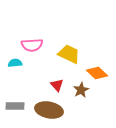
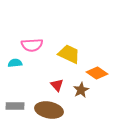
orange diamond: rotated 10 degrees counterclockwise
